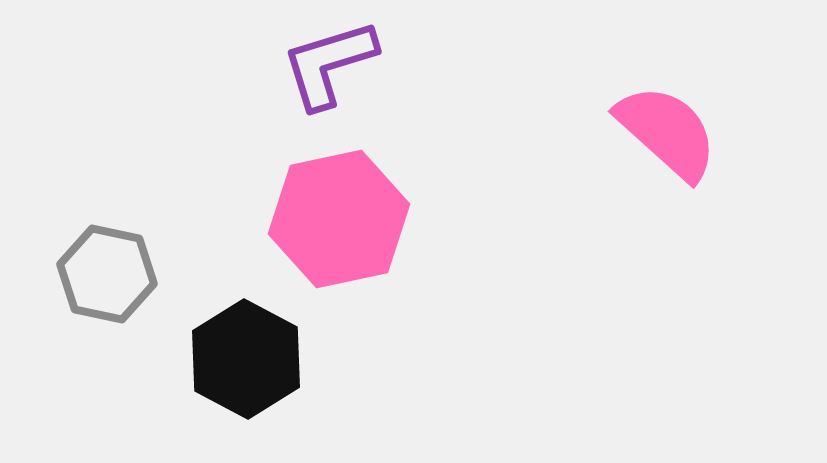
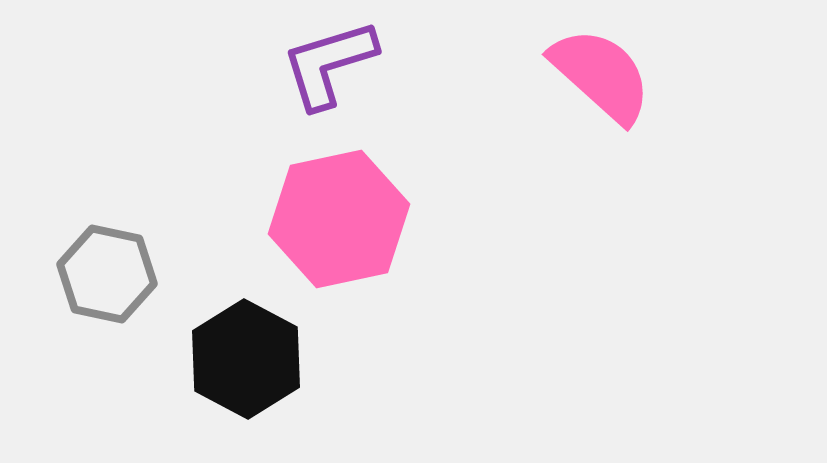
pink semicircle: moved 66 px left, 57 px up
